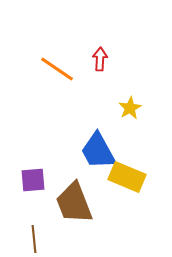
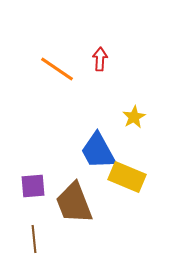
yellow star: moved 4 px right, 9 px down
purple square: moved 6 px down
